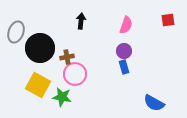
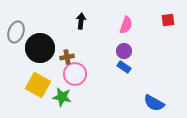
blue rectangle: rotated 40 degrees counterclockwise
